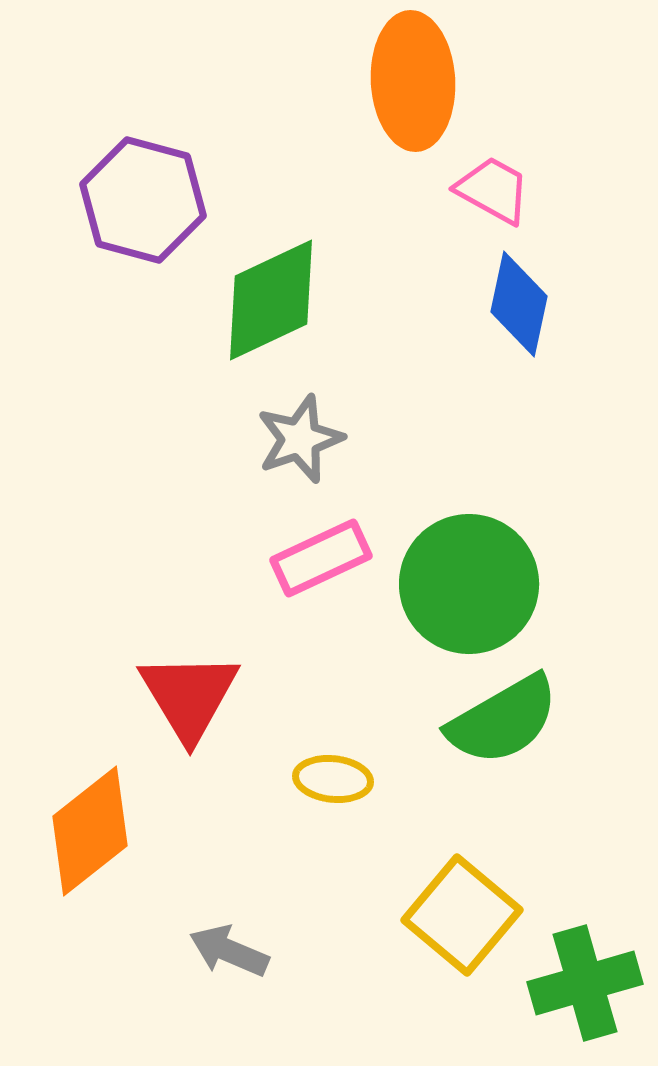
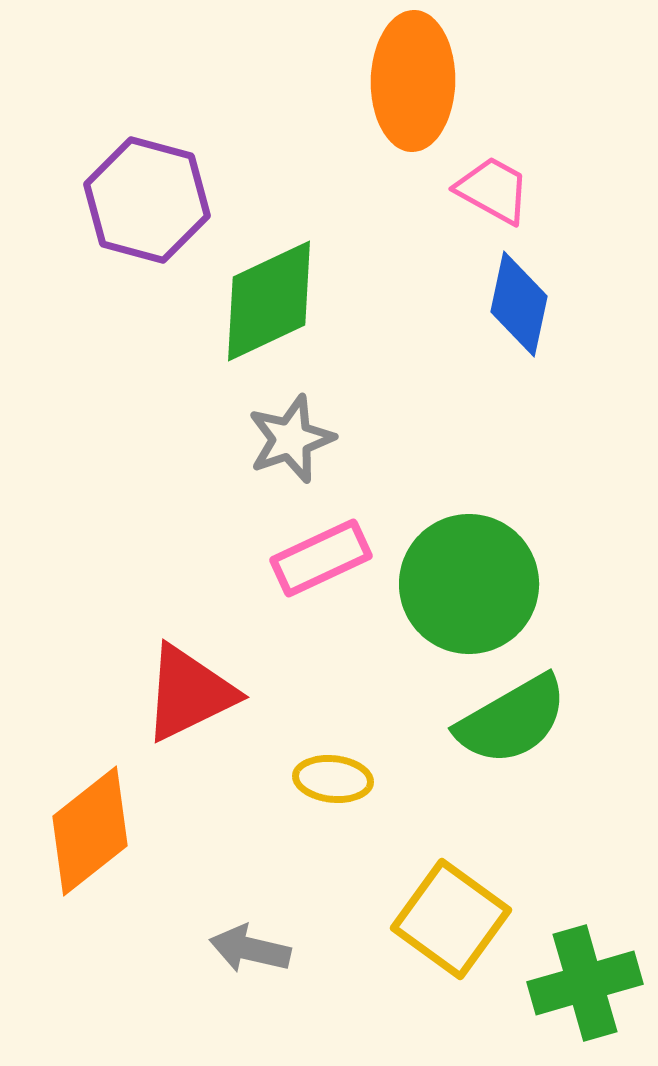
orange ellipse: rotated 4 degrees clockwise
purple hexagon: moved 4 px right
green diamond: moved 2 px left, 1 px down
gray star: moved 9 px left
red triangle: moved 3 px up; rotated 35 degrees clockwise
green semicircle: moved 9 px right
yellow square: moved 11 px left, 4 px down; rotated 4 degrees counterclockwise
gray arrow: moved 21 px right, 2 px up; rotated 10 degrees counterclockwise
